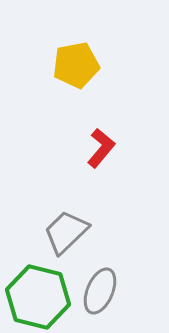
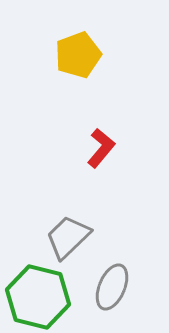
yellow pentagon: moved 2 px right, 10 px up; rotated 9 degrees counterclockwise
gray trapezoid: moved 2 px right, 5 px down
gray ellipse: moved 12 px right, 4 px up
